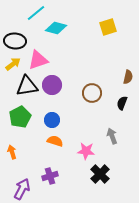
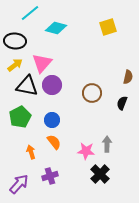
cyan line: moved 6 px left
pink triangle: moved 4 px right, 3 px down; rotated 30 degrees counterclockwise
yellow arrow: moved 2 px right, 1 px down
black triangle: rotated 20 degrees clockwise
gray arrow: moved 5 px left, 8 px down; rotated 21 degrees clockwise
orange semicircle: moved 1 px left, 1 px down; rotated 35 degrees clockwise
orange arrow: moved 19 px right
purple arrow: moved 3 px left, 5 px up; rotated 15 degrees clockwise
